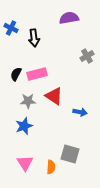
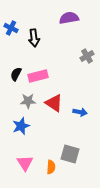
pink rectangle: moved 1 px right, 2 px down
red triangle: moved 7 px down
blue star: moved 3 px left
